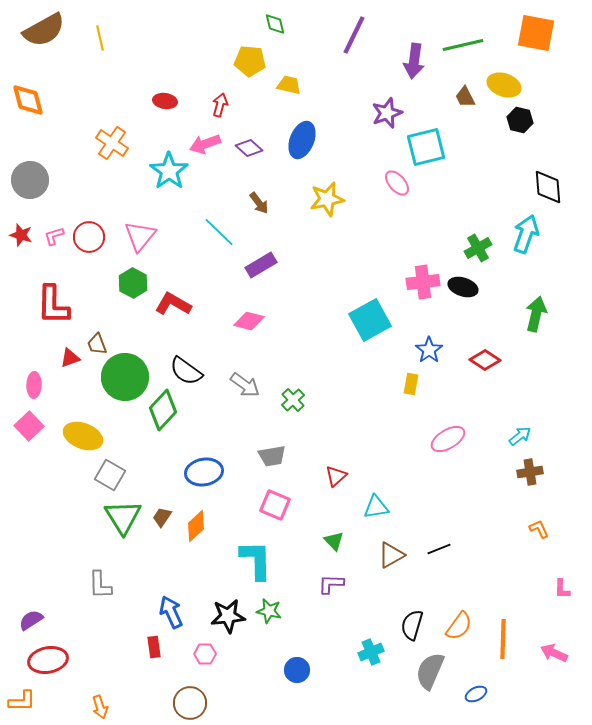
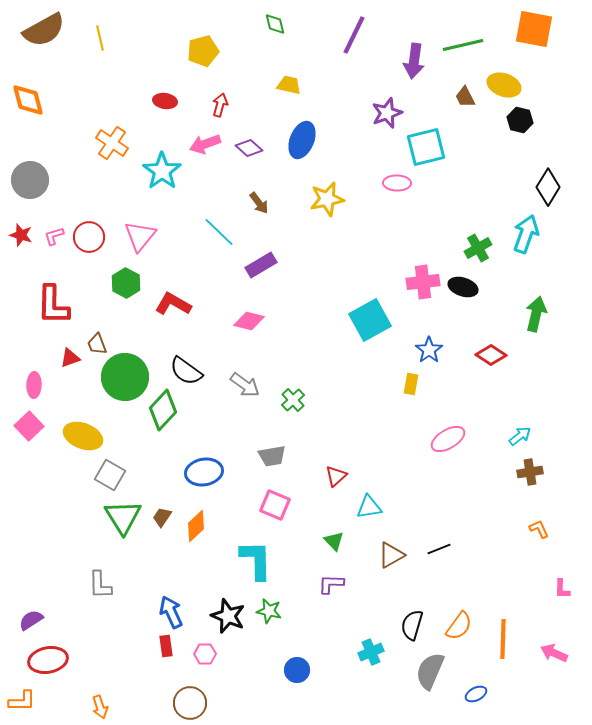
orange square at (536, 33): moved 2 px left, 4 px up
yellow pentagon at (250, 61): moved 47 px left, 10 px up; rotated 20 degrees counterclockwise
cyan star at (169, 171): moved 7 px left
pink ellipse at (397, 183): rotated 48 degrees counterclockwise
black diamond at (548, 187): rotated 36 degrees clockwise
green hexagon at (133, 283): moved 7 px left
red diamond at (485, 360): moved 6 px right, 5 px up
cyan triangle at (376, 507): moved 7 px left
black star at (228, 616): rotated 28 degrees clockwise
red rectangle at (154, 647): moved 12 px right, 1 px up
